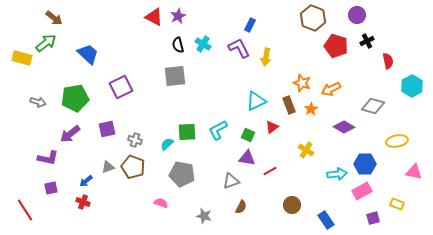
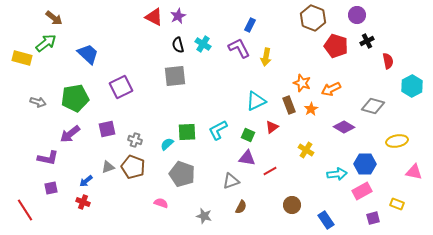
gray pentagon at (182, 174): rotated 10 degrees clockwise
